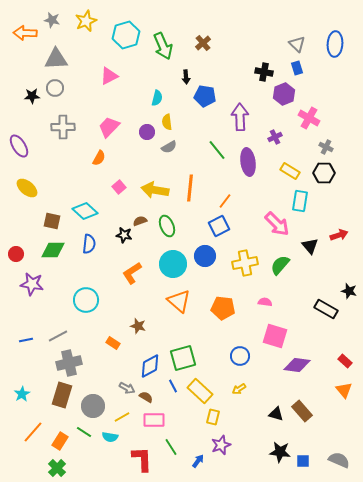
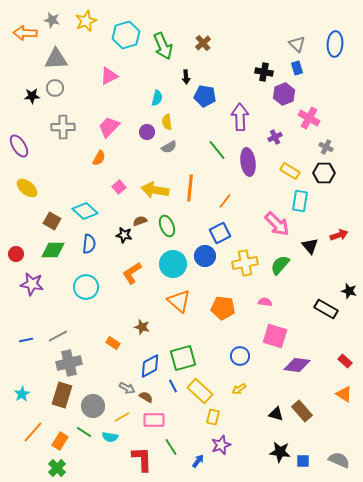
brown square at (52, 221): rotated 18 degrees clockwise
blue square at (219, 226): moved 1 px right, 7 px down
cyan circle at (86, 300): moved 13 px up
brown star at (138, 326): moved 4 px right, 1 px down
orange triangle at (344, 390): moved 4 px down; rotated 18 degrees counterclockwise
